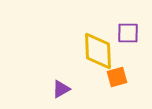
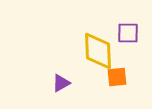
orange square: rotated 10 degrees clockwise
purple triangle: moved 6 px up
